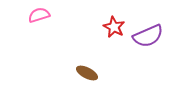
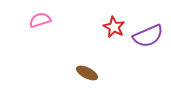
pink semicircle: moved 1 px right, 5 px down
